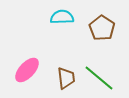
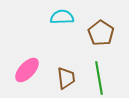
brown pentagon: moved 1 px left, 5 px down
green line: rotated 40 degrees clockwise
